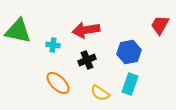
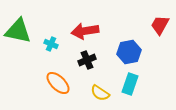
red arrow: moved 1 px left, 1 px down
cyan cross: moved 2 px left, 1 px up; rotated 16 degrees clockwise
